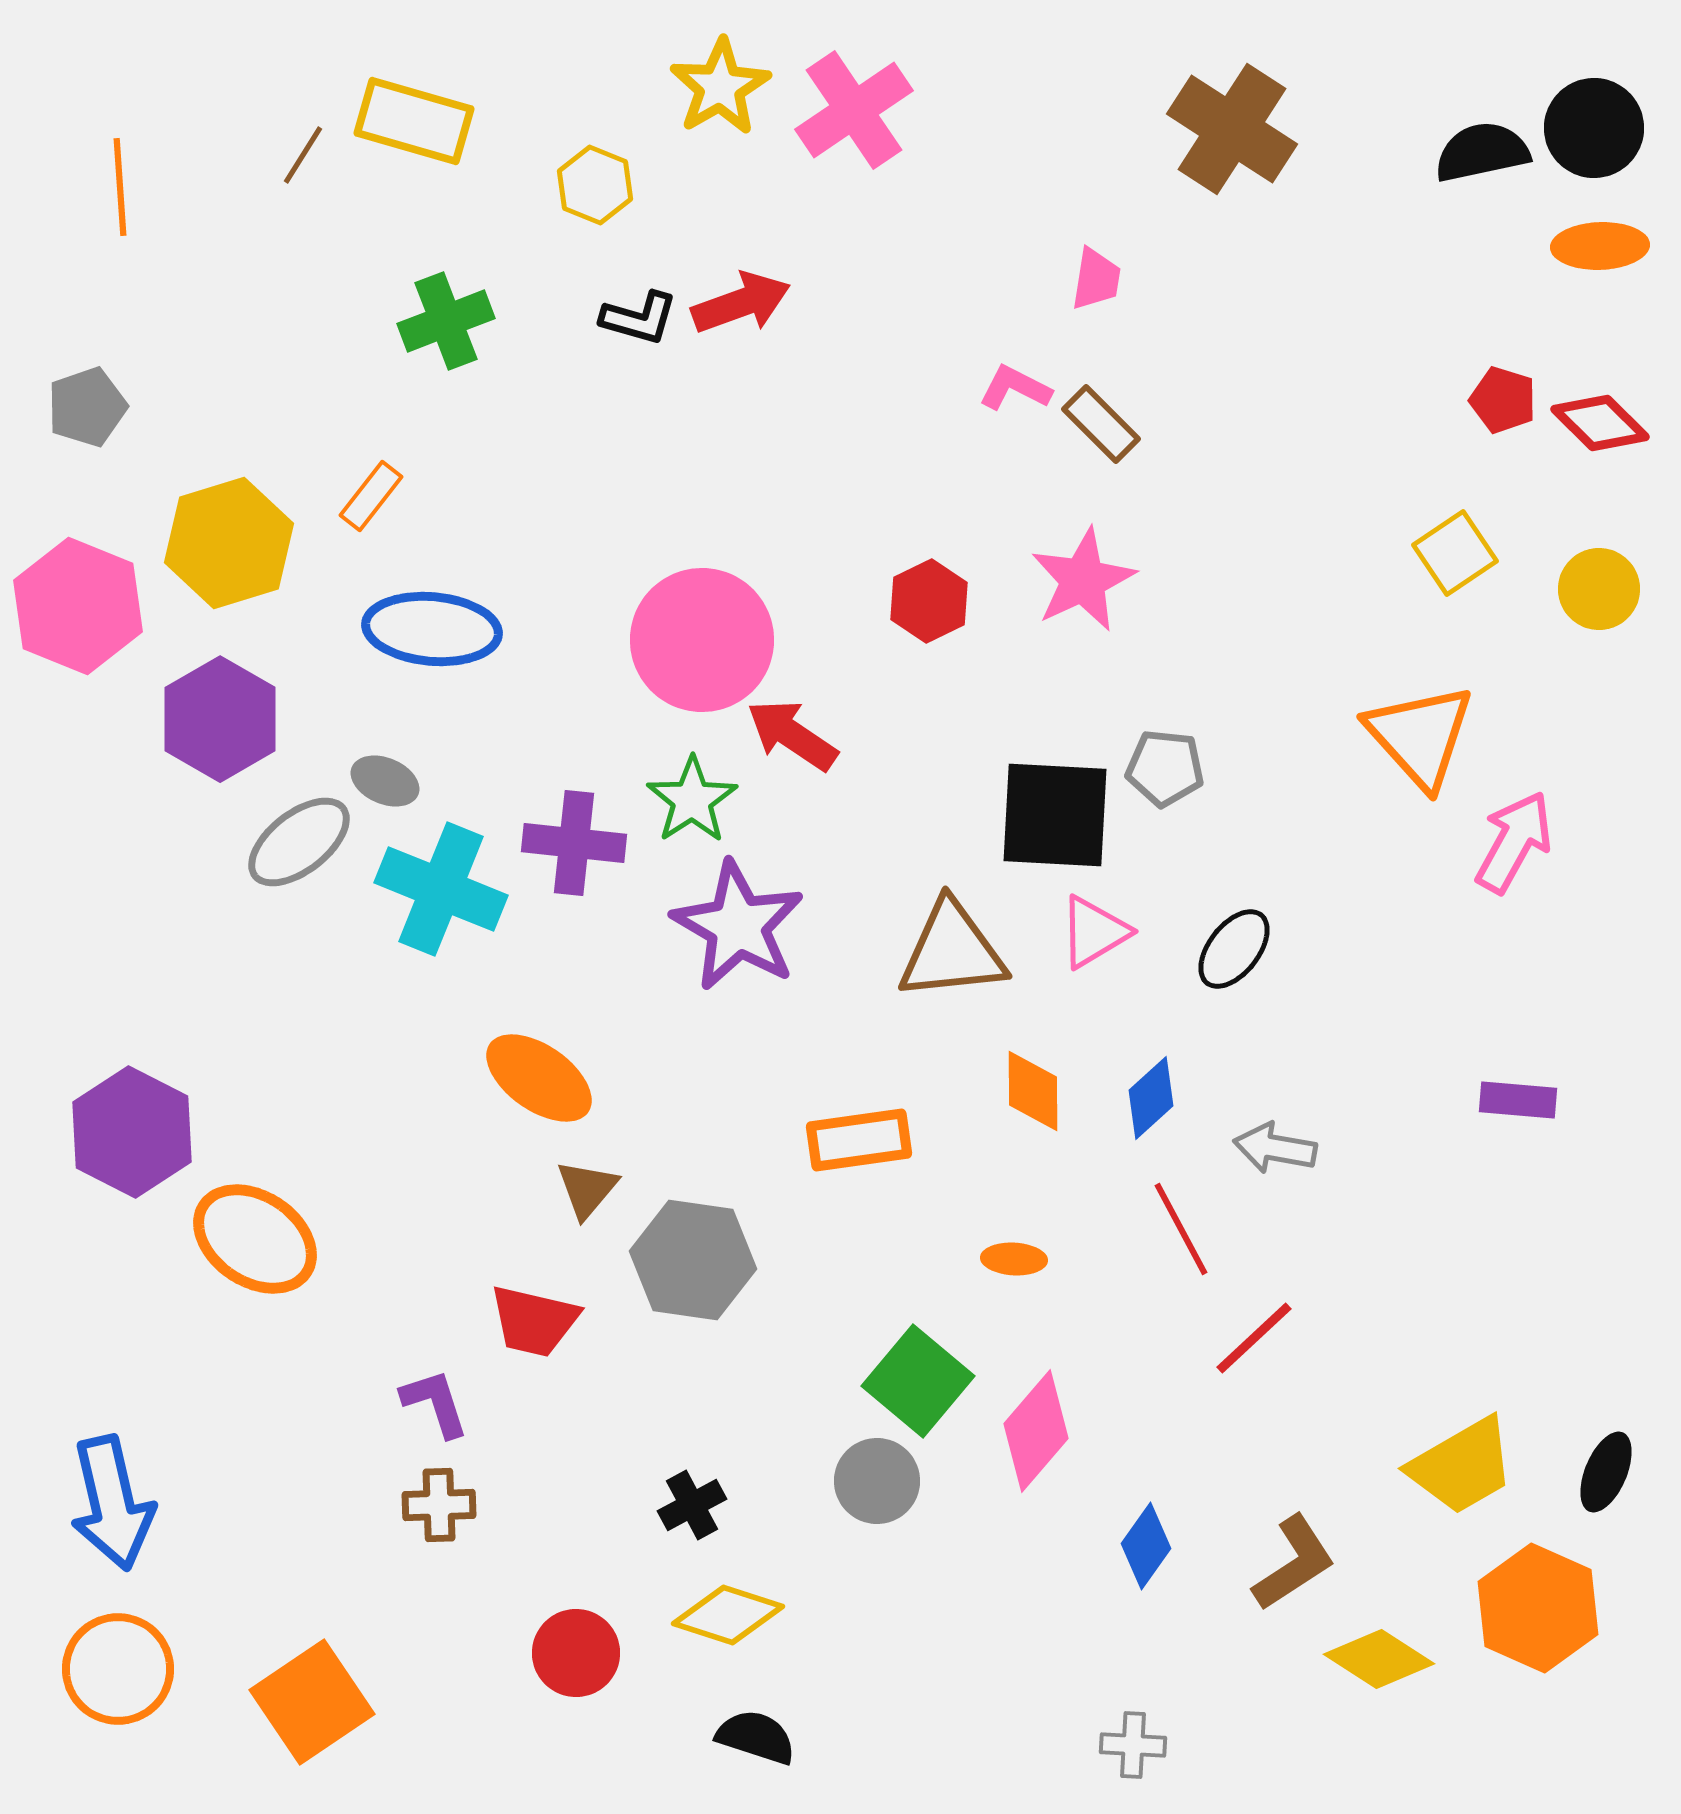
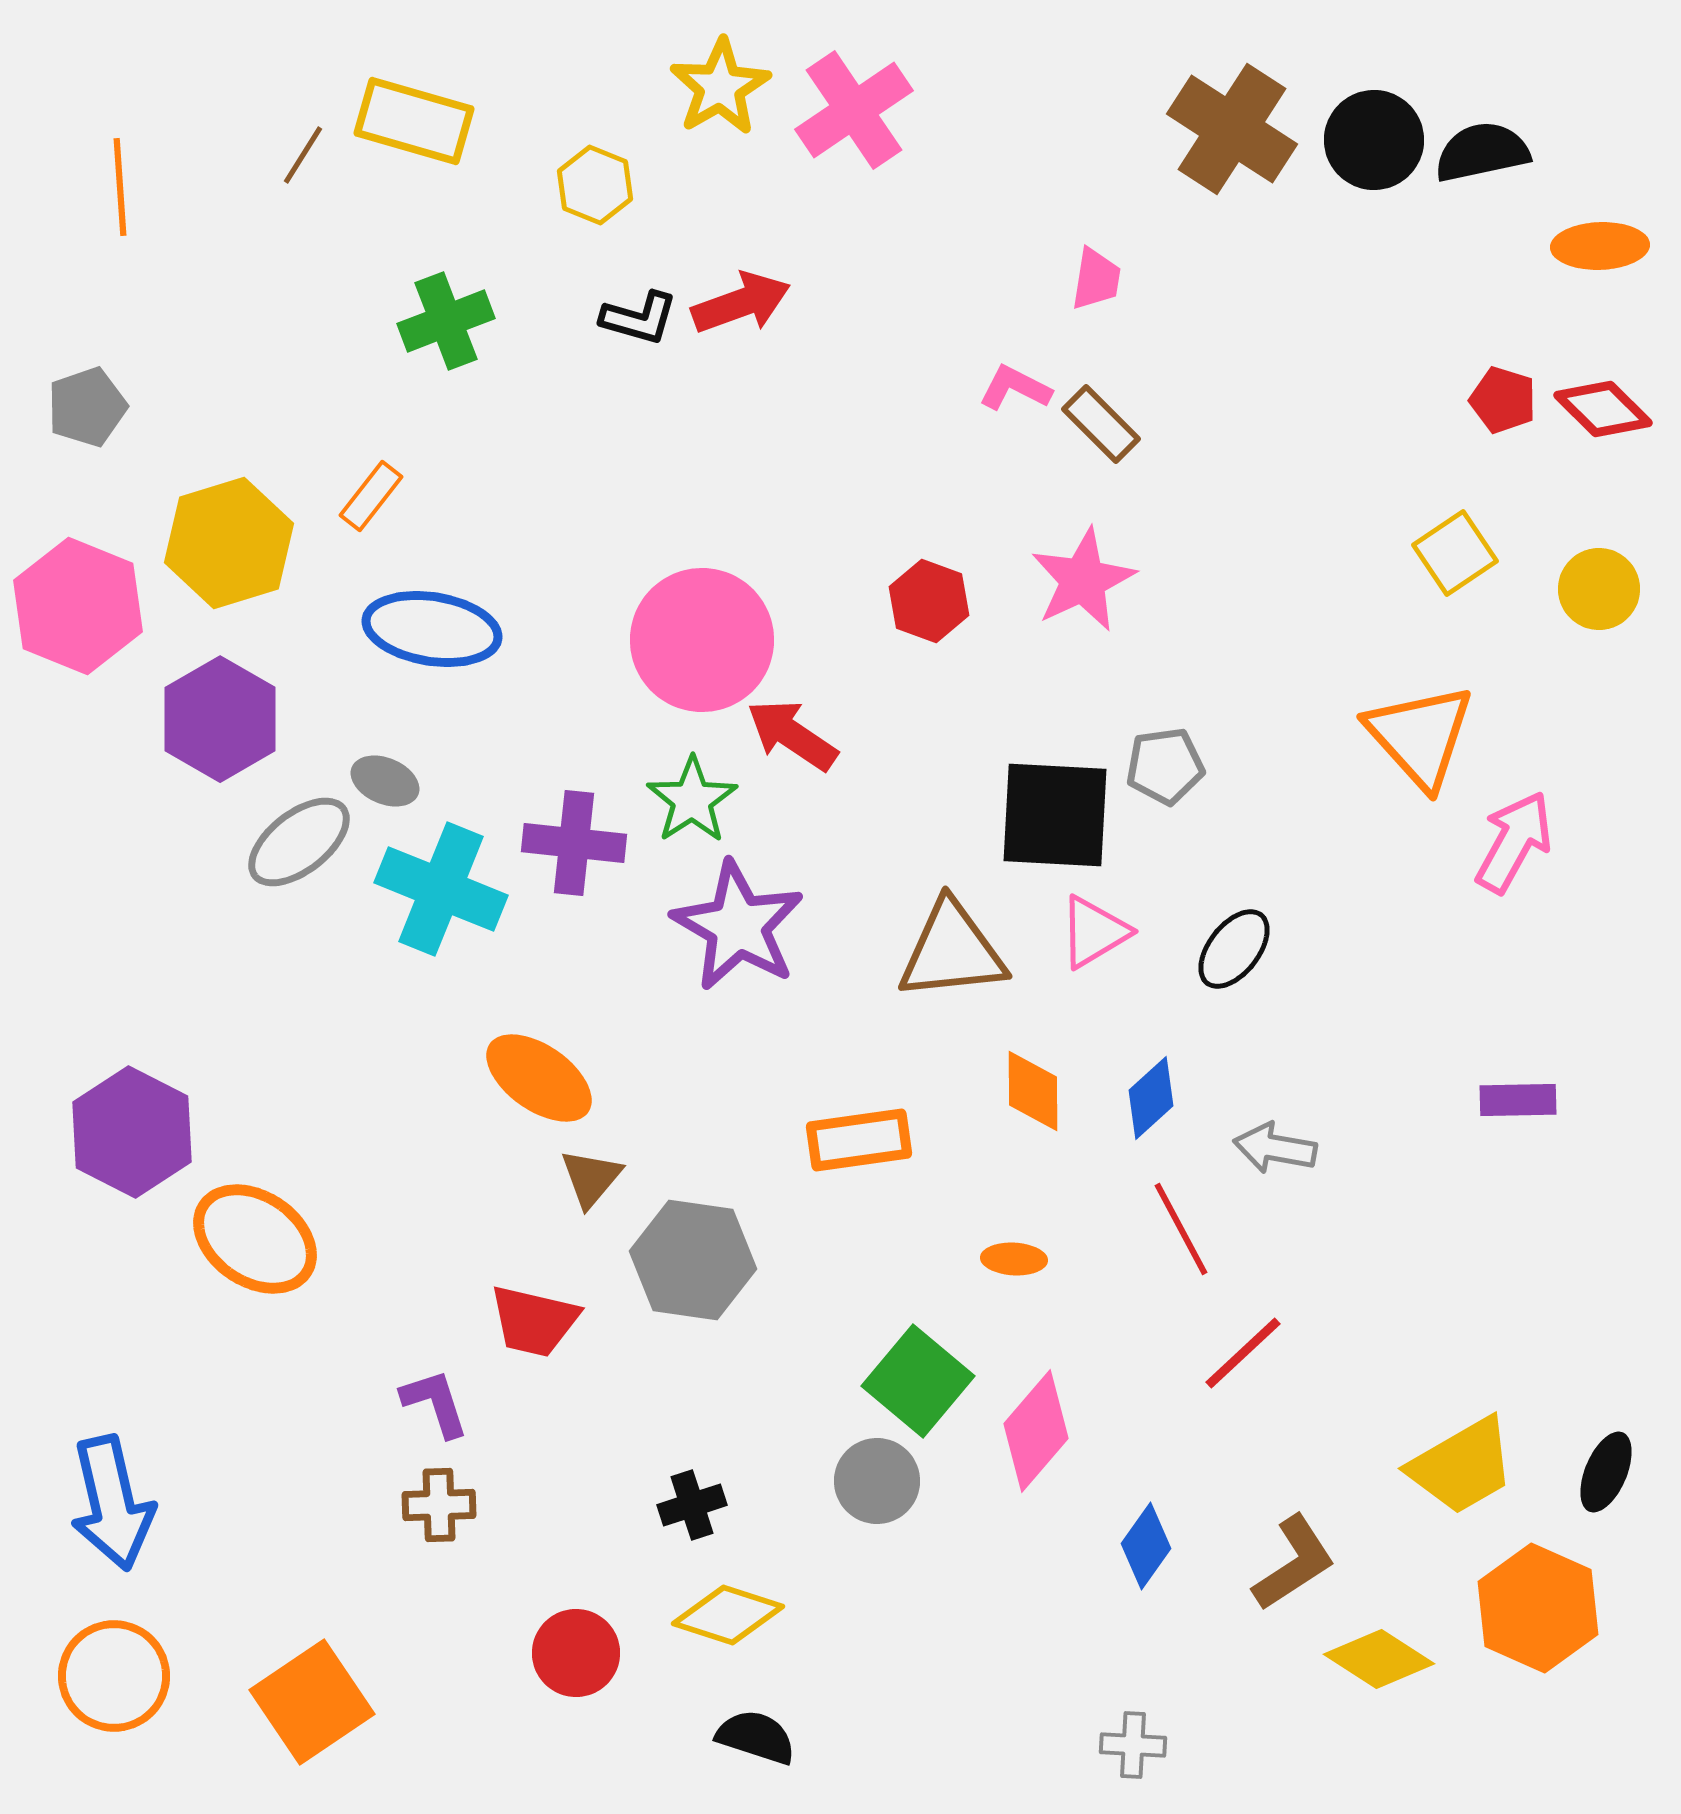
black circle at (1594, 128): moved 220 px left, 12 px down
red diamond at (1600, 423): moved 3 px right, 14 px up
red hexagon at (929, 601): rotated 14 degrees counterclockwise
blue ellipse at (432, 629): rotated 4 degrees clockwise
gray pentagon at (1165, 768): moved 2 px up; rotated 14 degrees counterclockwise
purple rectangle at (1518, 1100): rotated 6 degrees counterclockwise
brown triangle at (587, 1189): moved 4 px right, 11 px up
red line at (1254, 1338): moved 11 px left, 15 px down
black cross at (692, 1505): rotated 10 degrees clockwise
orange circle at (118, 1669): moved 4 px left, 7 px down
